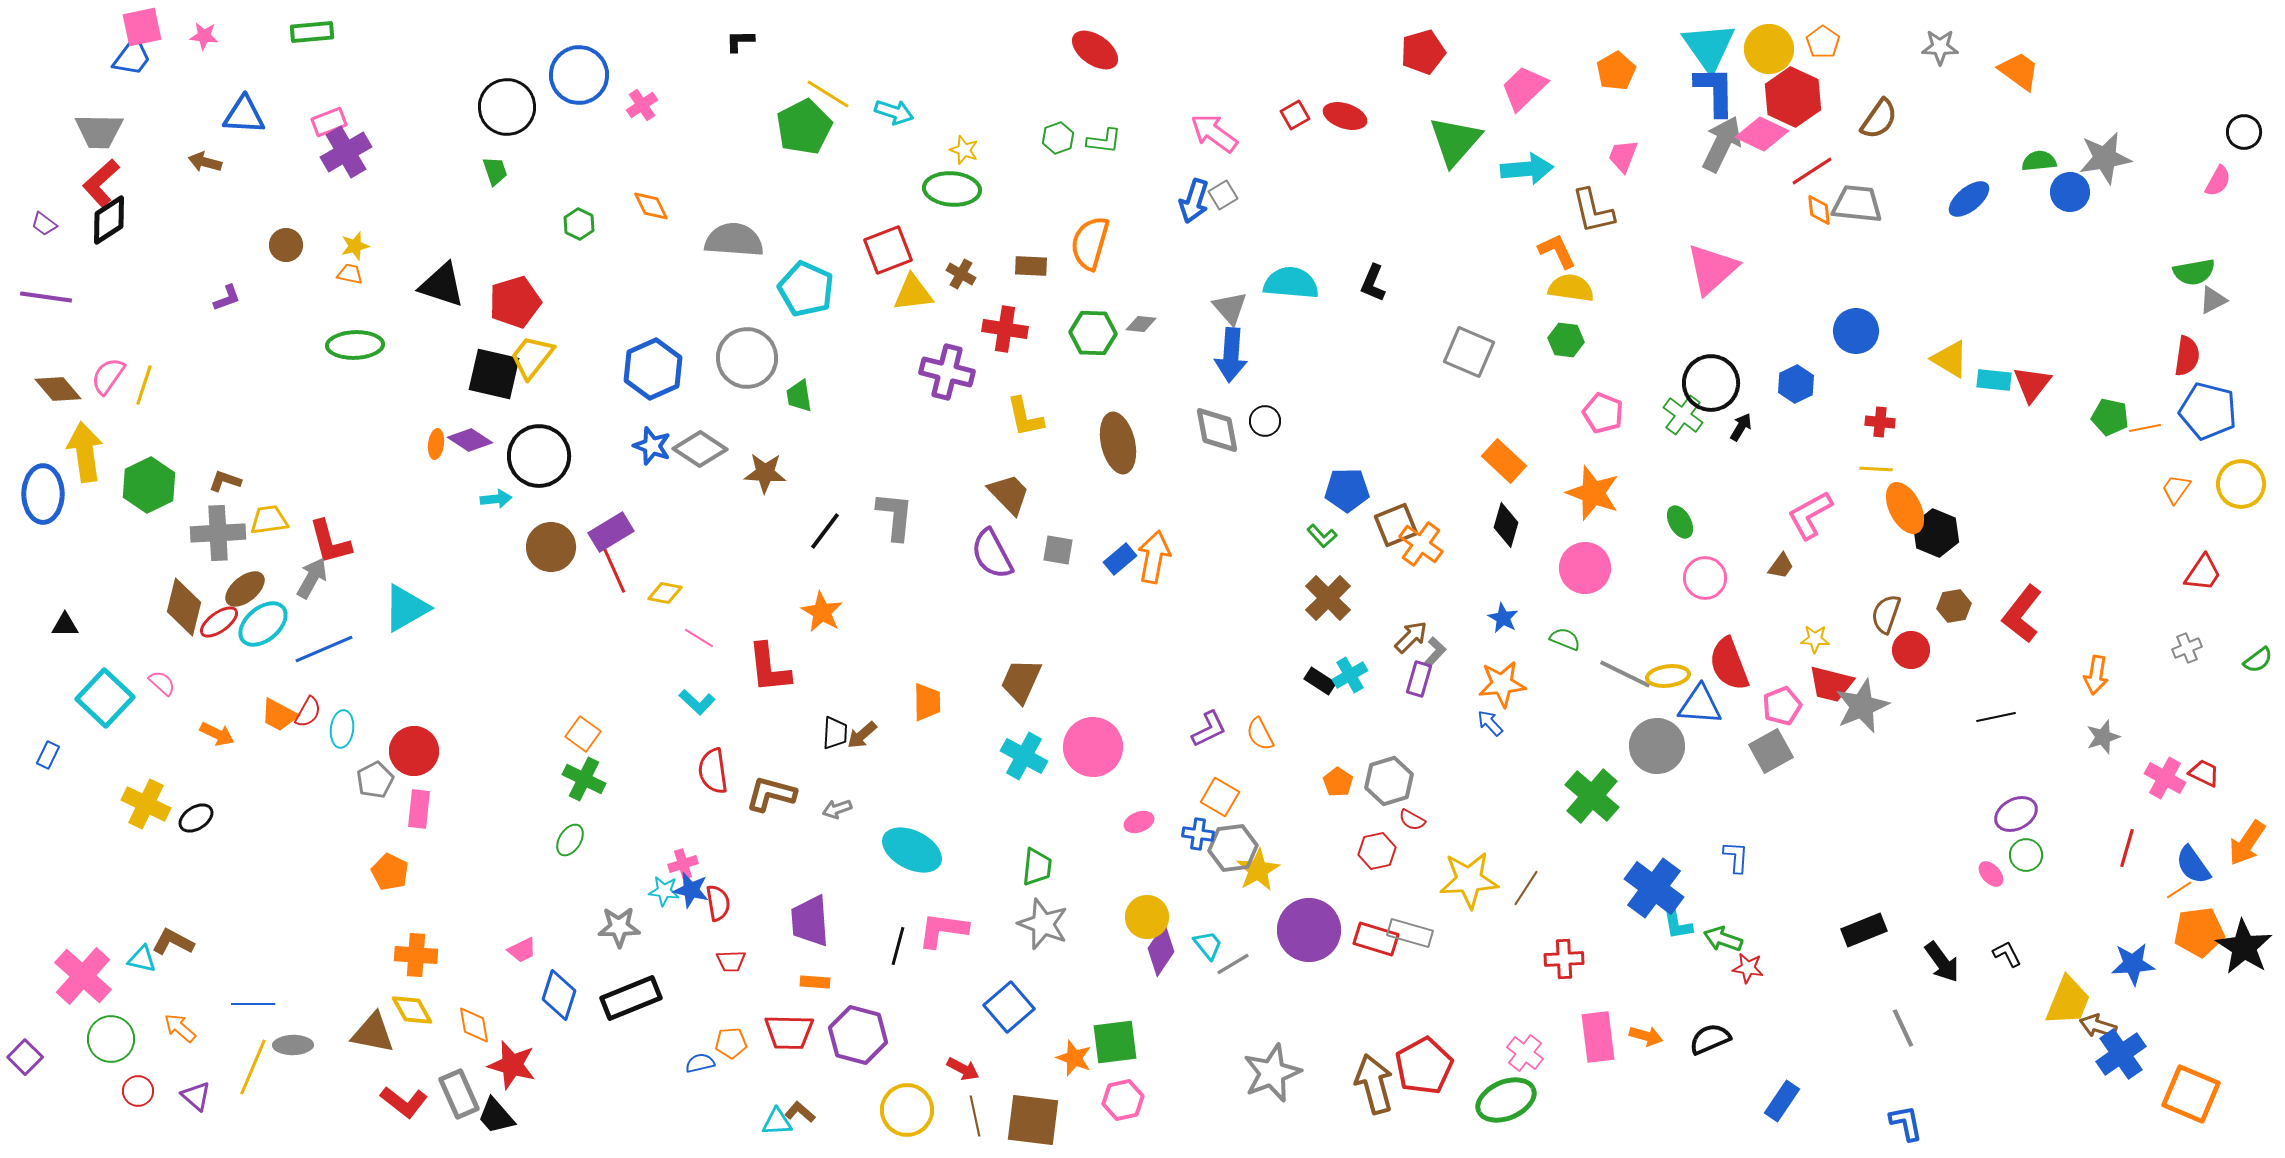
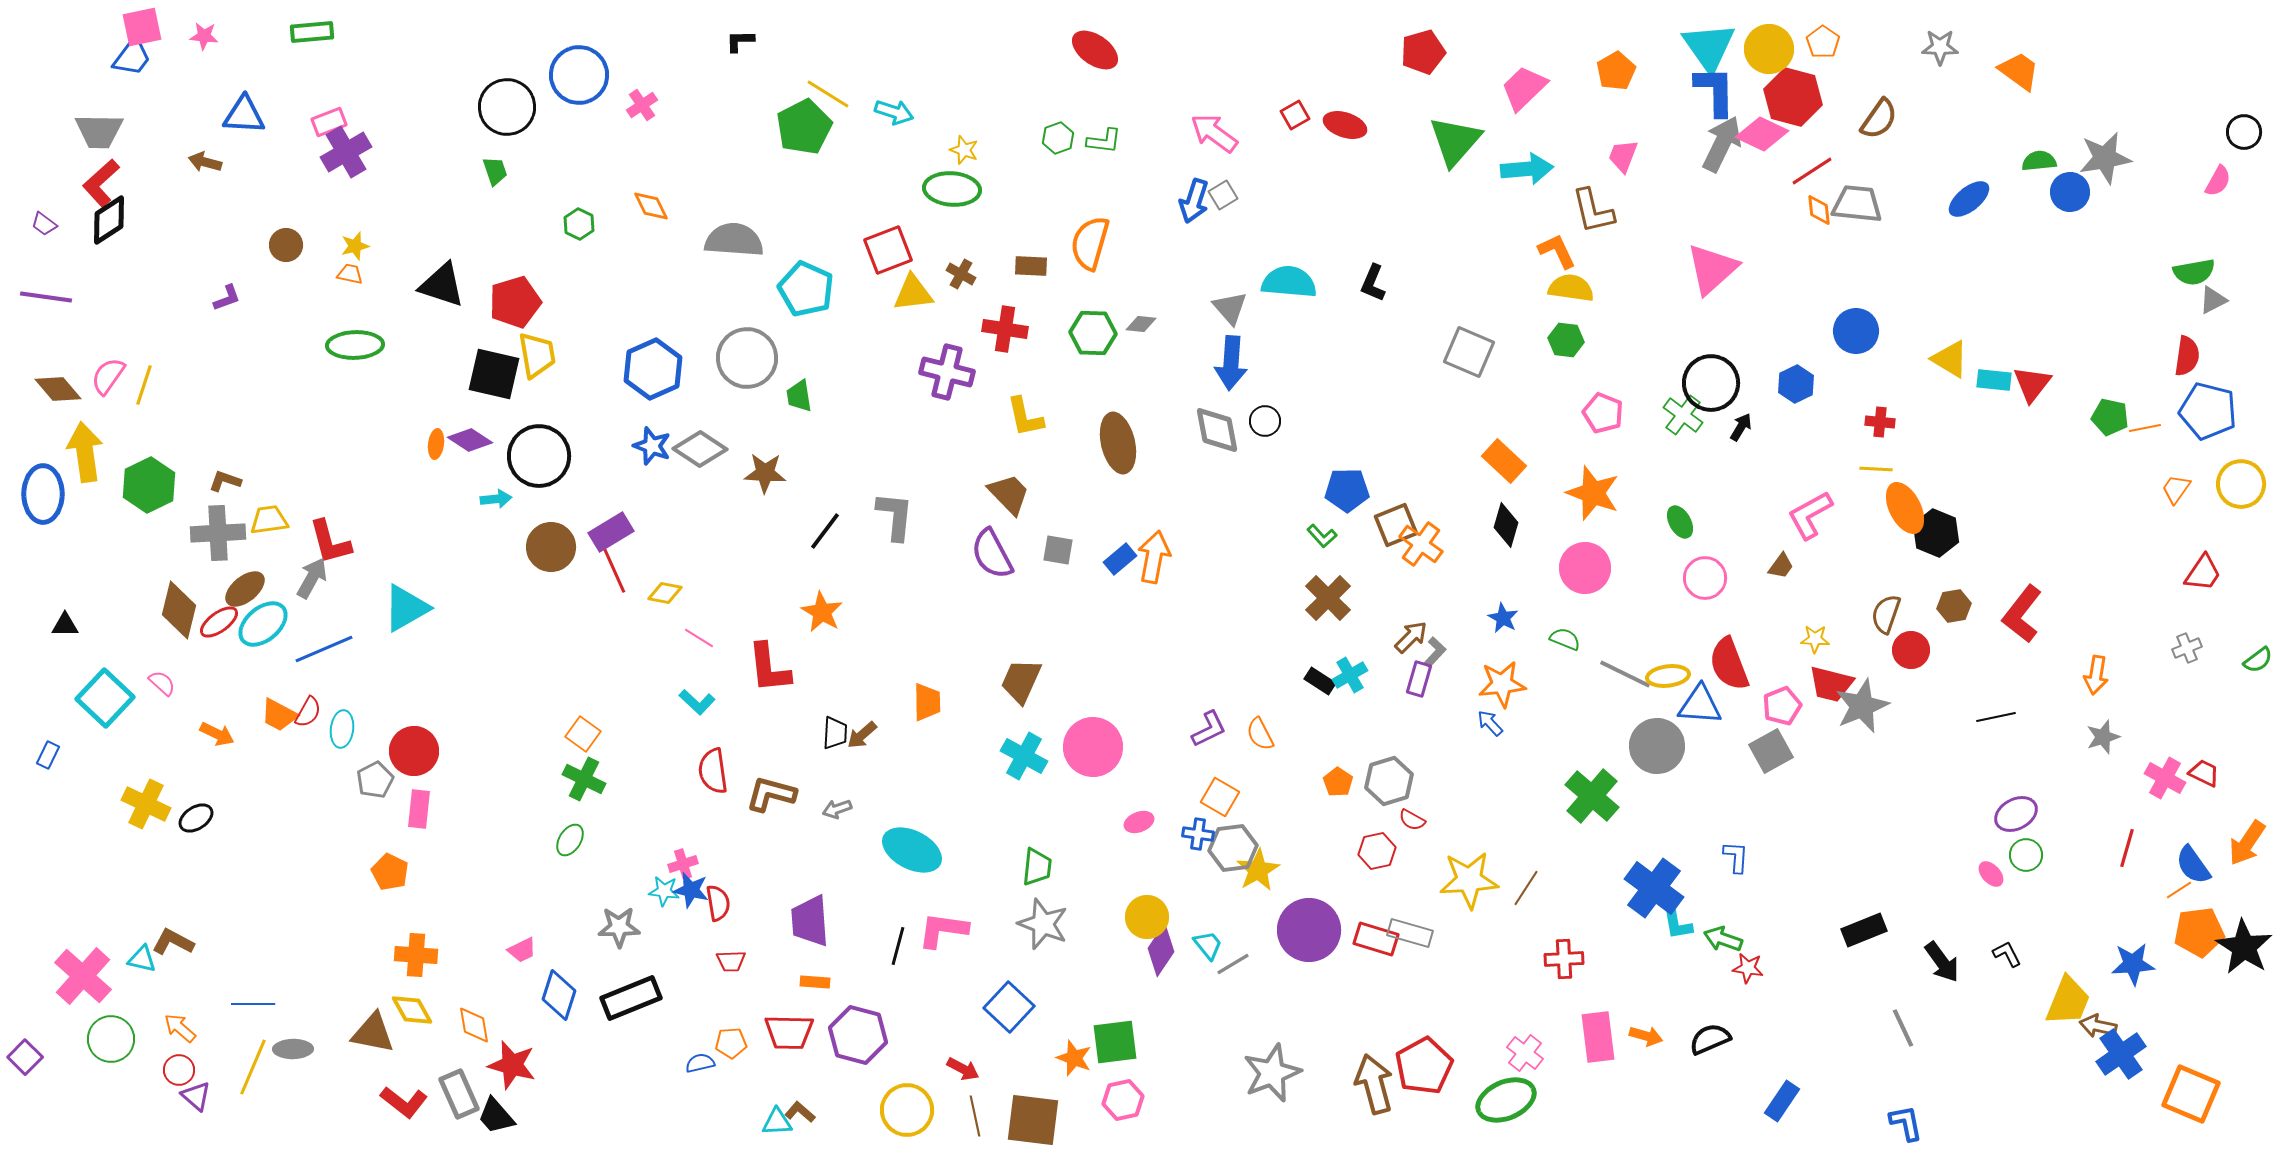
red hexagon at (1793, 97): rotated 10 degrees counterclockwise
red ellipse at (1345, 116): moved 9 px down
cyan semicircle at (1291, 283): moved 2 px left, 1 px up
blue arrow at (1231, 355): moved 8 px down
yellow trapezoid at (532, 357): moved 5 px right, 2 px up; rotated 132 degrees clockwise
brown diamond at (184, 607): moved 5 px left, 3 px down
blue square at (1009, 1007): rotated 6 degrees counterclockwise
brown arrow at (2098, 1026): rotated 6 degrees counterclockwise
gray ellipse at (293, 1045): moved 4 px down
red circle at (138, 1091): moved 41 px right, 21 px up
